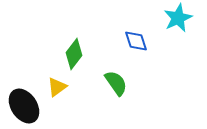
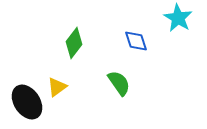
cyan star: rotated 16 degrees counterclockwise
green diamond: moved 11 px up
green semicircle: moved 3 px right
black ellipse: moved 3 px right, 4 px up
